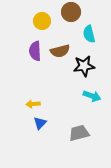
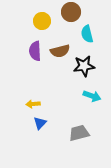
cyan semicircle: moved 2 px left
